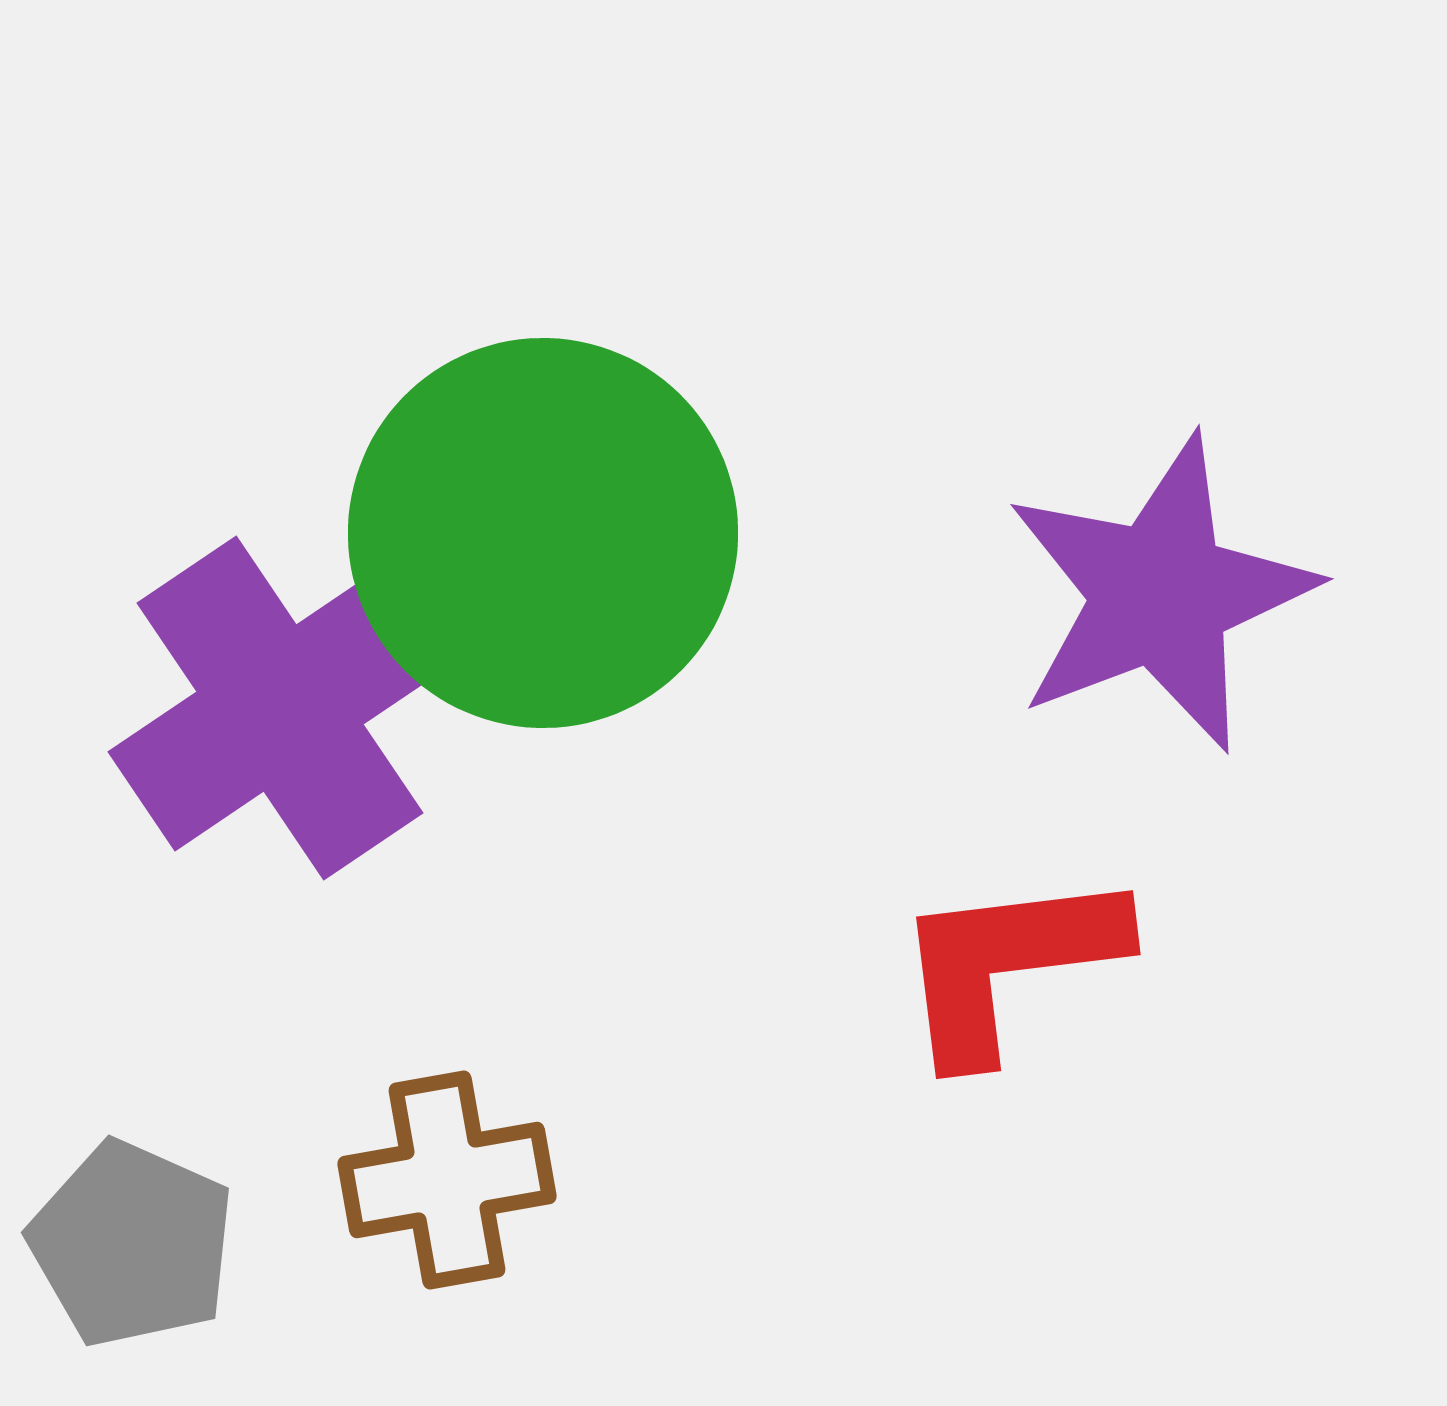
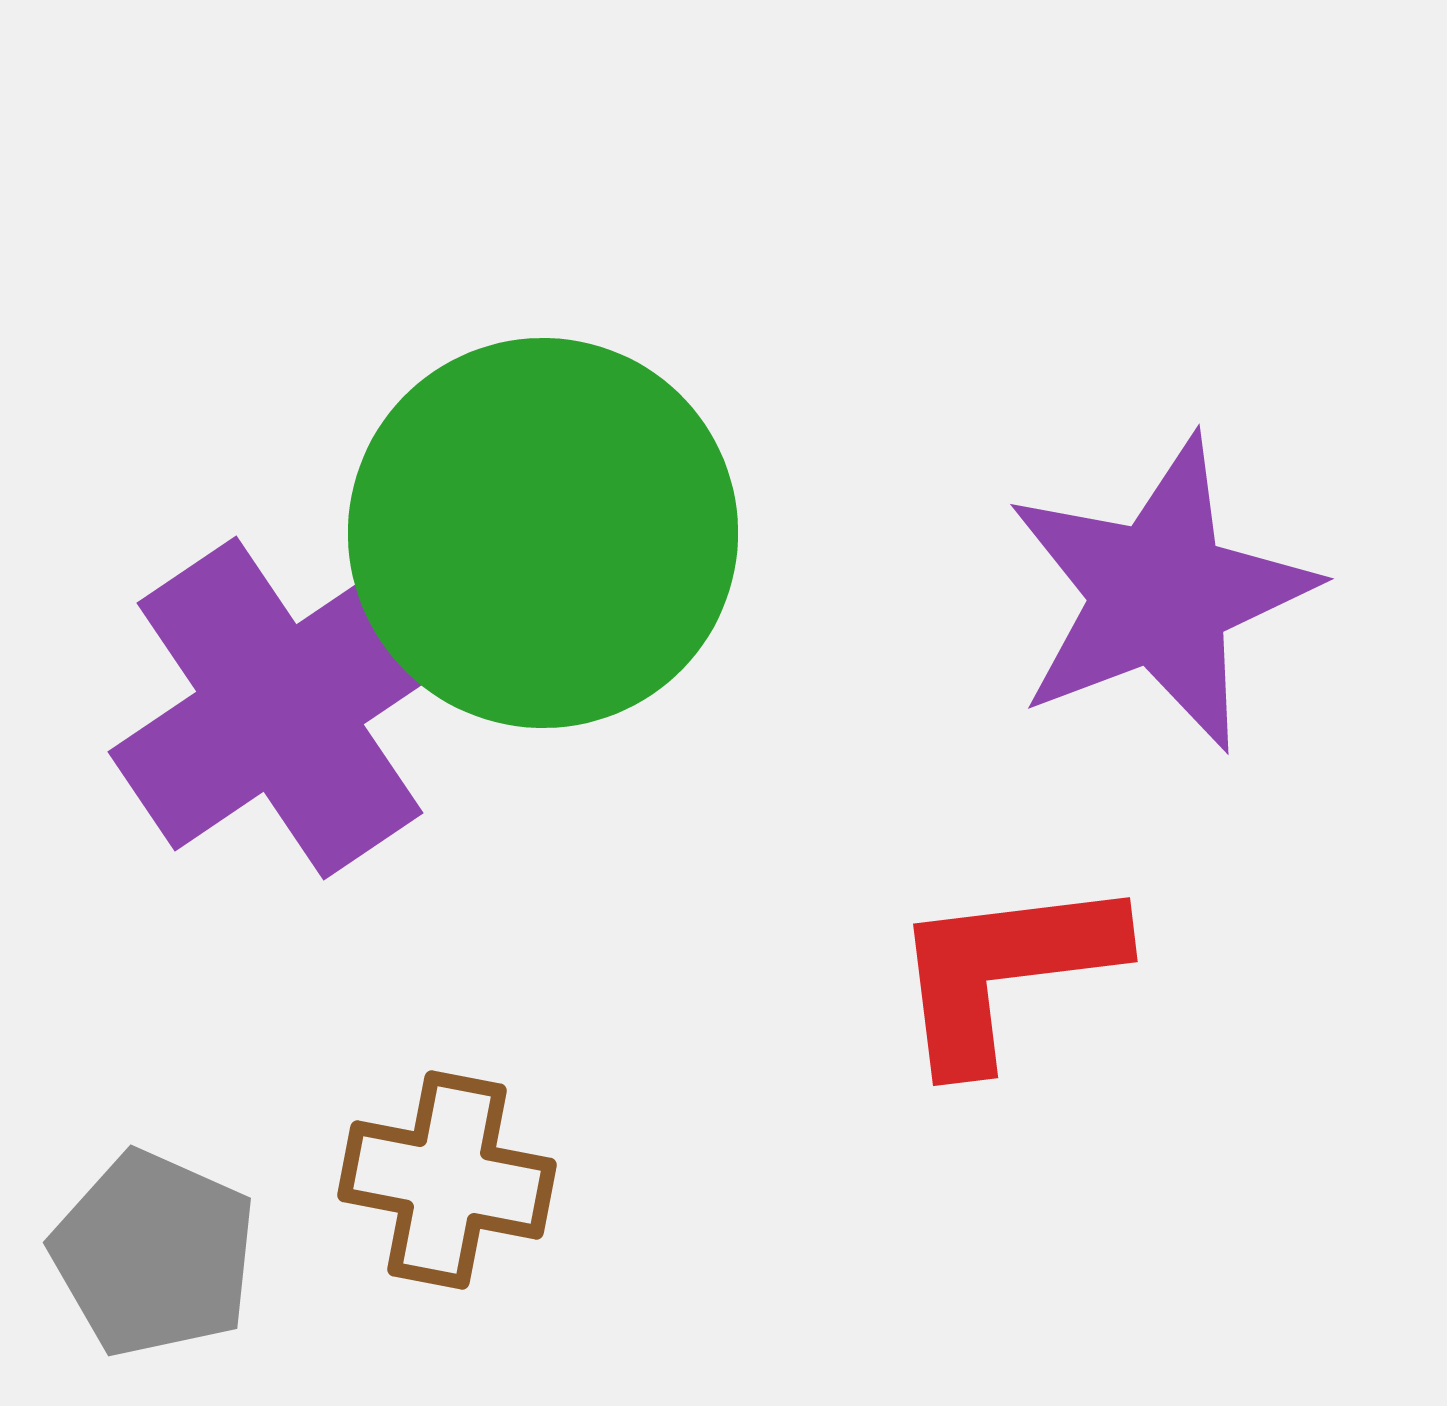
red L-shape: moved 3 px left, 7 px down
brown cross: rotated 21 degrees clockwise
gray pentagon: moved 22 px right, 10 px down
